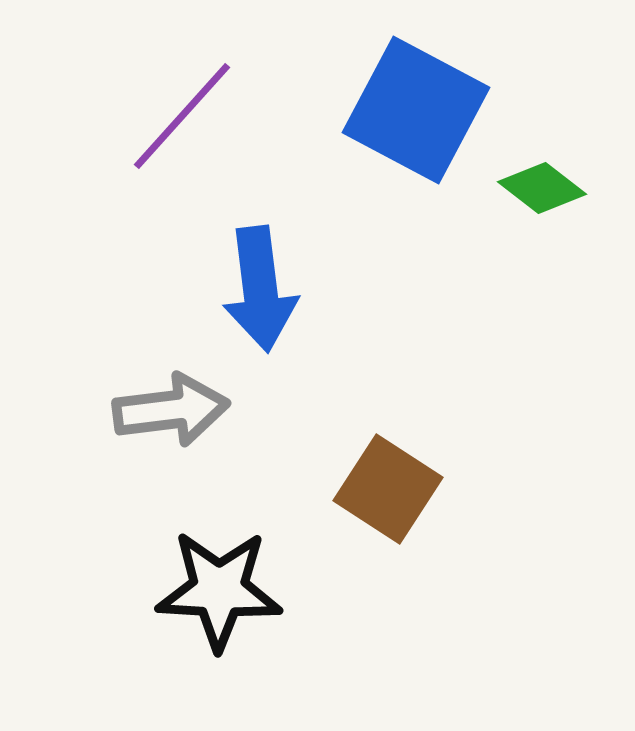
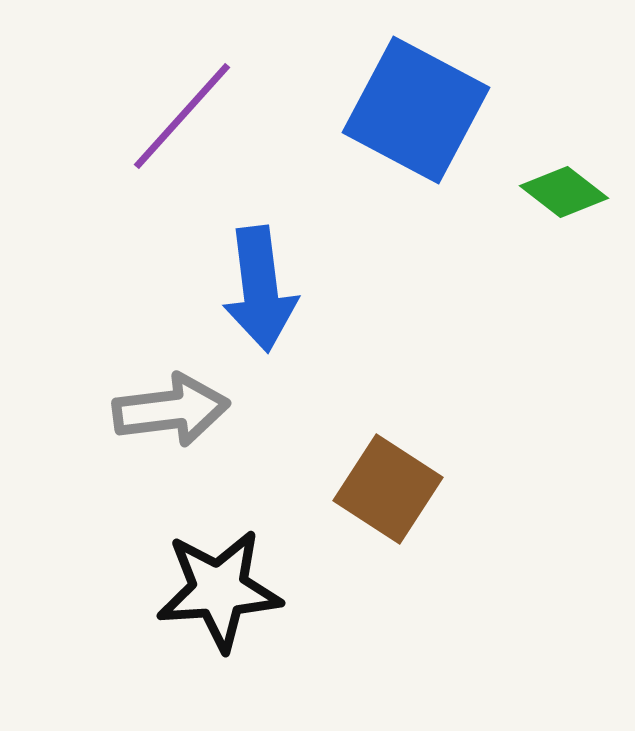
green diamond: moved 22 px right, 4 px down
black star: rotated 7 degrees counterclockwise
